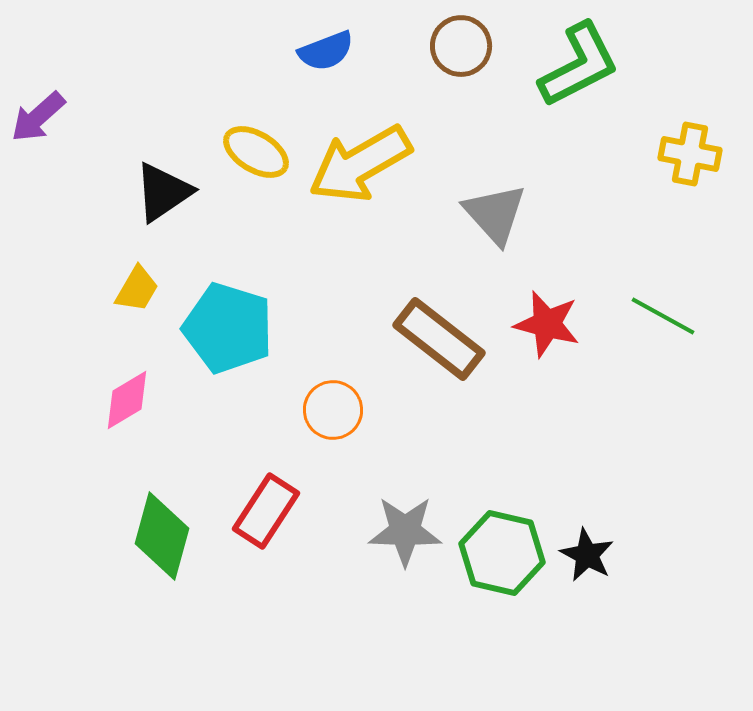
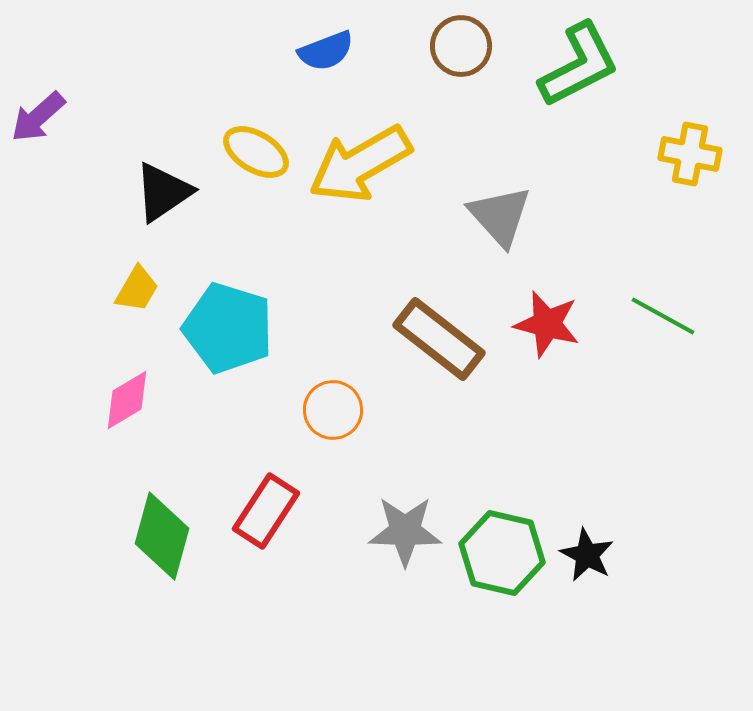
gray triangle: moved 5 px right, 2 px down
